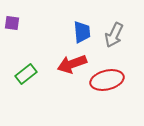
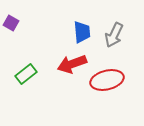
purple square: moved 1 px left; rotated 21 degrees clockwise
